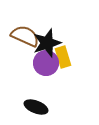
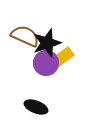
yellow rectangle: rotated 70 degrees clockwise
